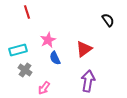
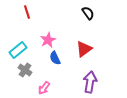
black semicircle: moved 20 px left, 7 px up
cyan rectangle: rotated 24 degrees counterclockwise
purple arrow: moved 2 px right, 1 px down
